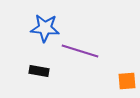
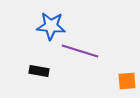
blue star: moved 6 px right, 2 px up
